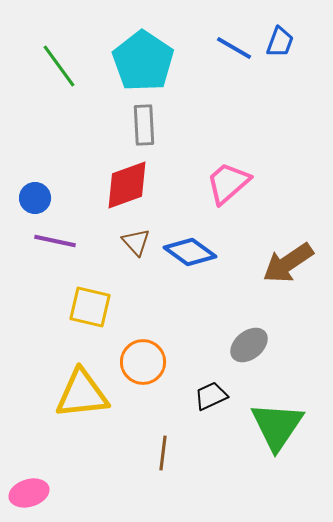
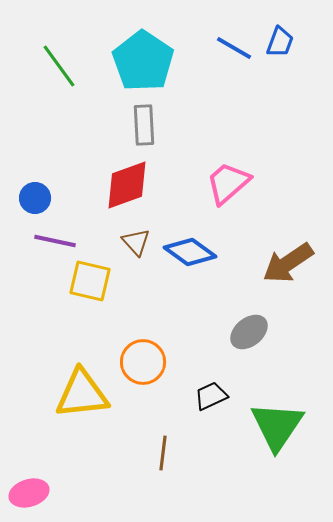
yellow square: moved 26 px up
gray ellipse: moved 13 px up
